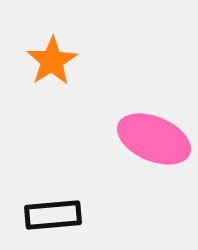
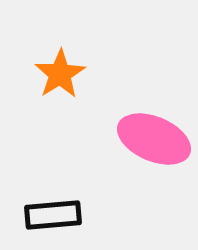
orange star: moved 8 px right, 13 px down
